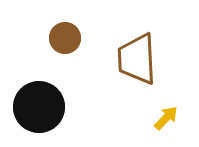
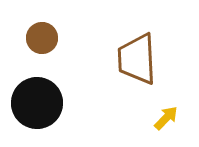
brown circle: moved 23 px left
black circle: moved 2 px left, 4 px up
